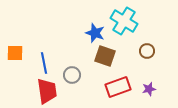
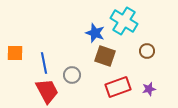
red trapezoid: rotated 20 degrees counterclockwise
